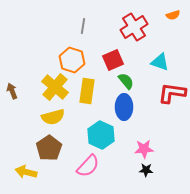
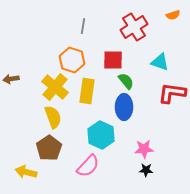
red square: rotated 25 degrees clockwise
brown arrow: moved 1 px left, 12 px up; rotated 77 degrees counterclockwise
yellow semicircle: rotated 95 degrees counterclockwise
